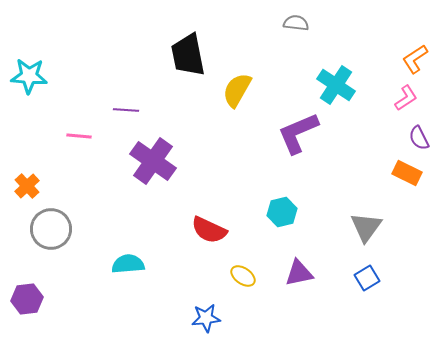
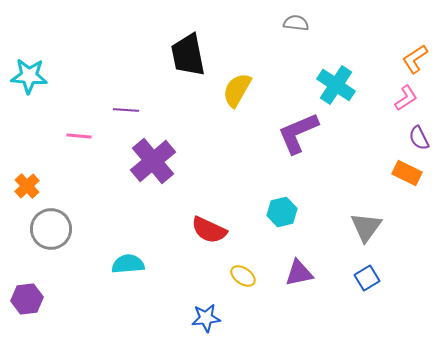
purple cross: rotated 15 degrees clockwise
